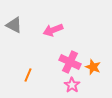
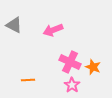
orange line: moved 5 px down; rotated 64 degrees clockwise
